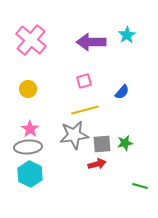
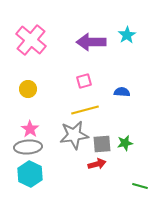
blue semicircle: rotated 126 degrees counterclockwise
